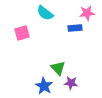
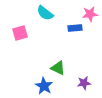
pink star: moved 3 px right, 1 px down
pink square: moved 2 px left
green triangle: rotated 21 degrees counterclockwise
purple star: moved 13 px right; rotated 16 degrees counterclockwise
